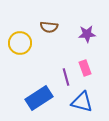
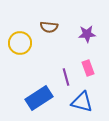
pink rectangle: moved 3 px right
